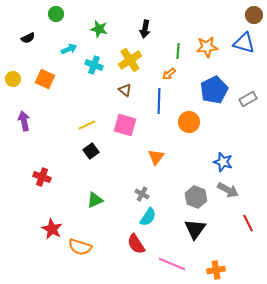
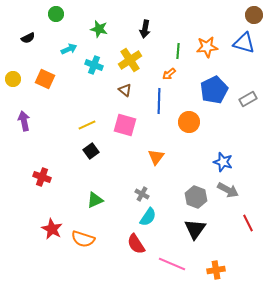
orange semicircle: moved 3 px right, 8 px up
